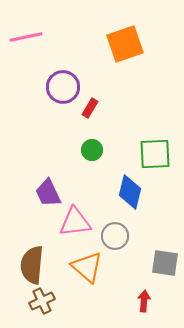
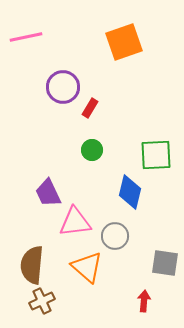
orange square: moved 1 px left, 2 px up
green square: moved 1 px right, 1 px down
